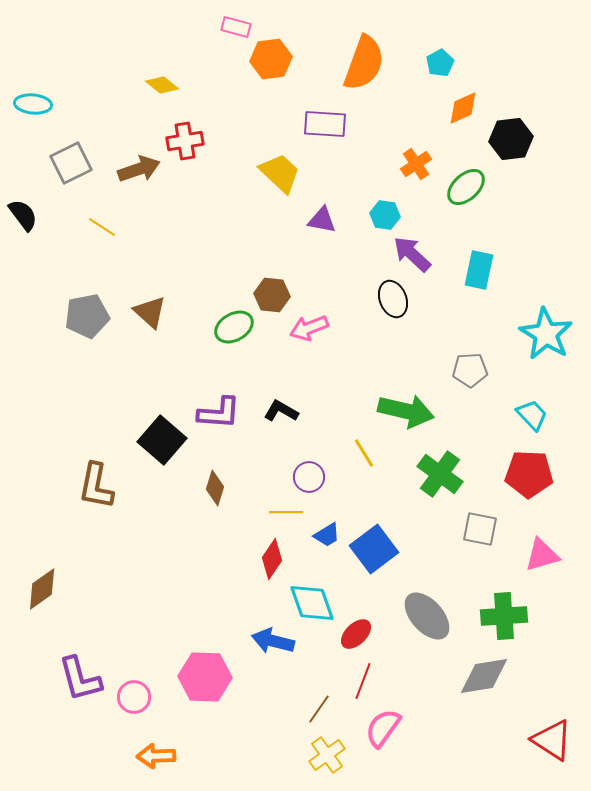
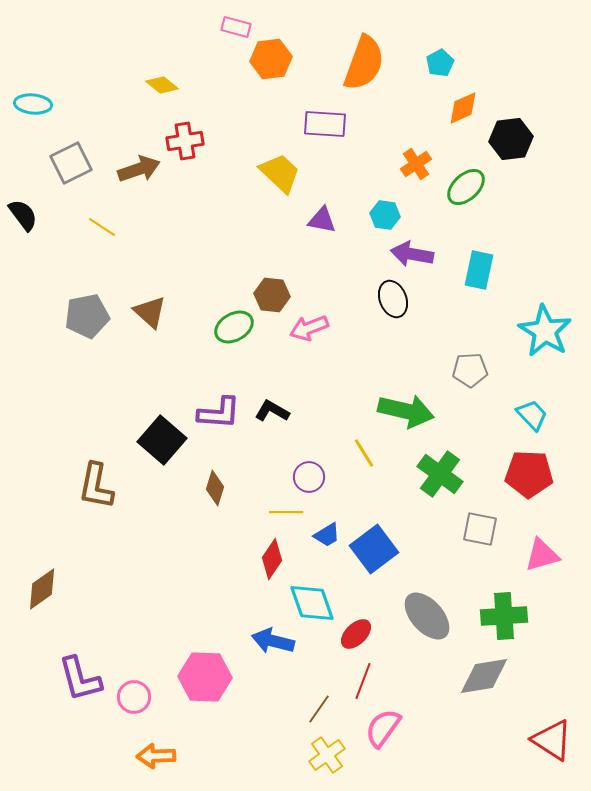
purple arrow at (412, 254): rotated 33 degrees counterclockwise
cyan star at (546, 334): moved 1 px left, 3 px up
black L-shape at (281, 411): moved 9 px left
